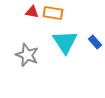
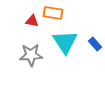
red triangle: moved 9 px down
blue rectangle: moved 2 px down
gray star: moved 4 px right; rotated 25 degrees counterclockwise
